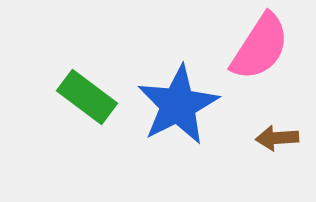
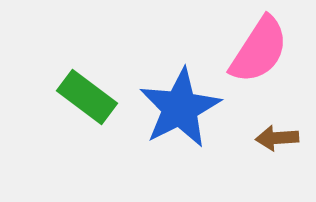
pink semicircle: moved 1 px left, 3 px down
blue star: moved 2 px right, 3 px down
